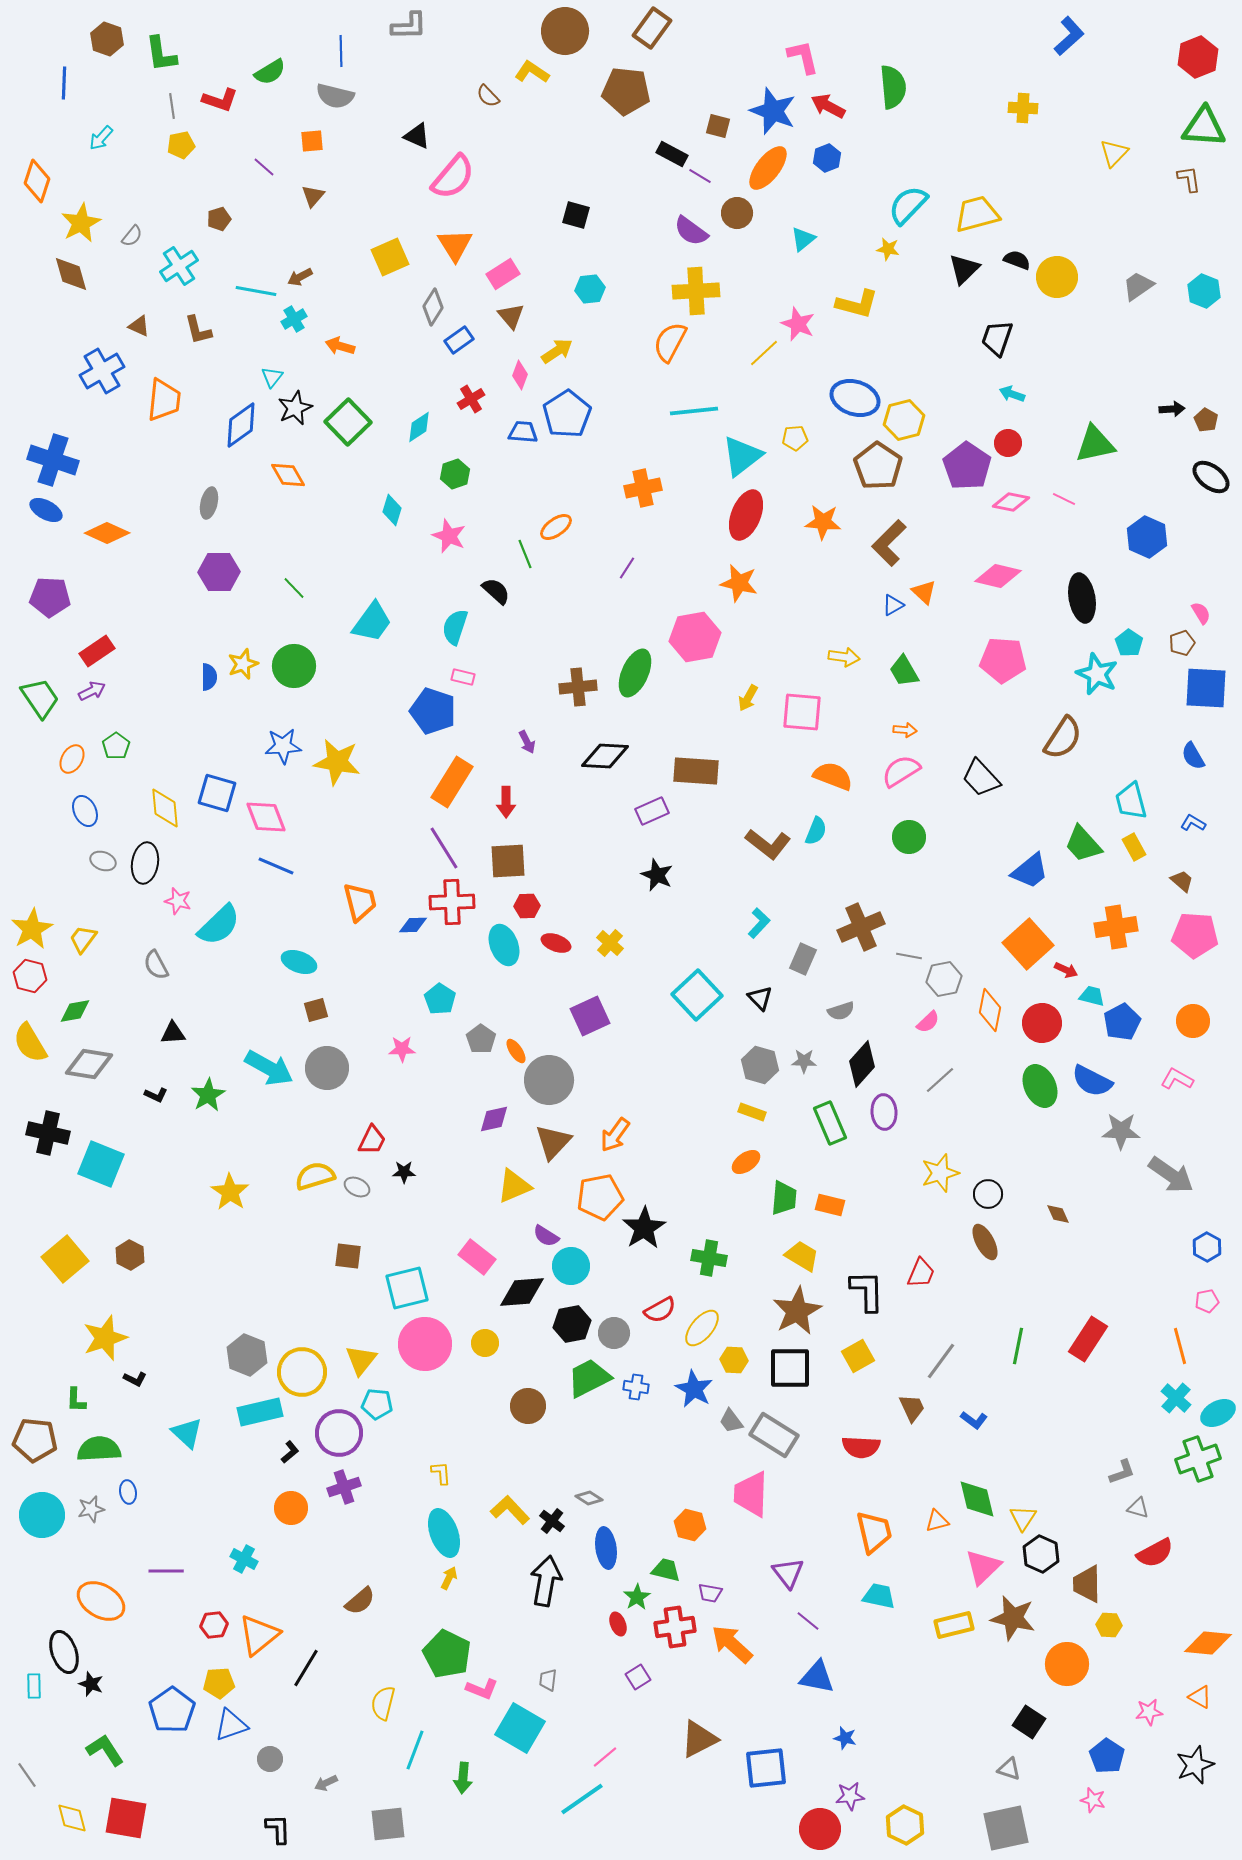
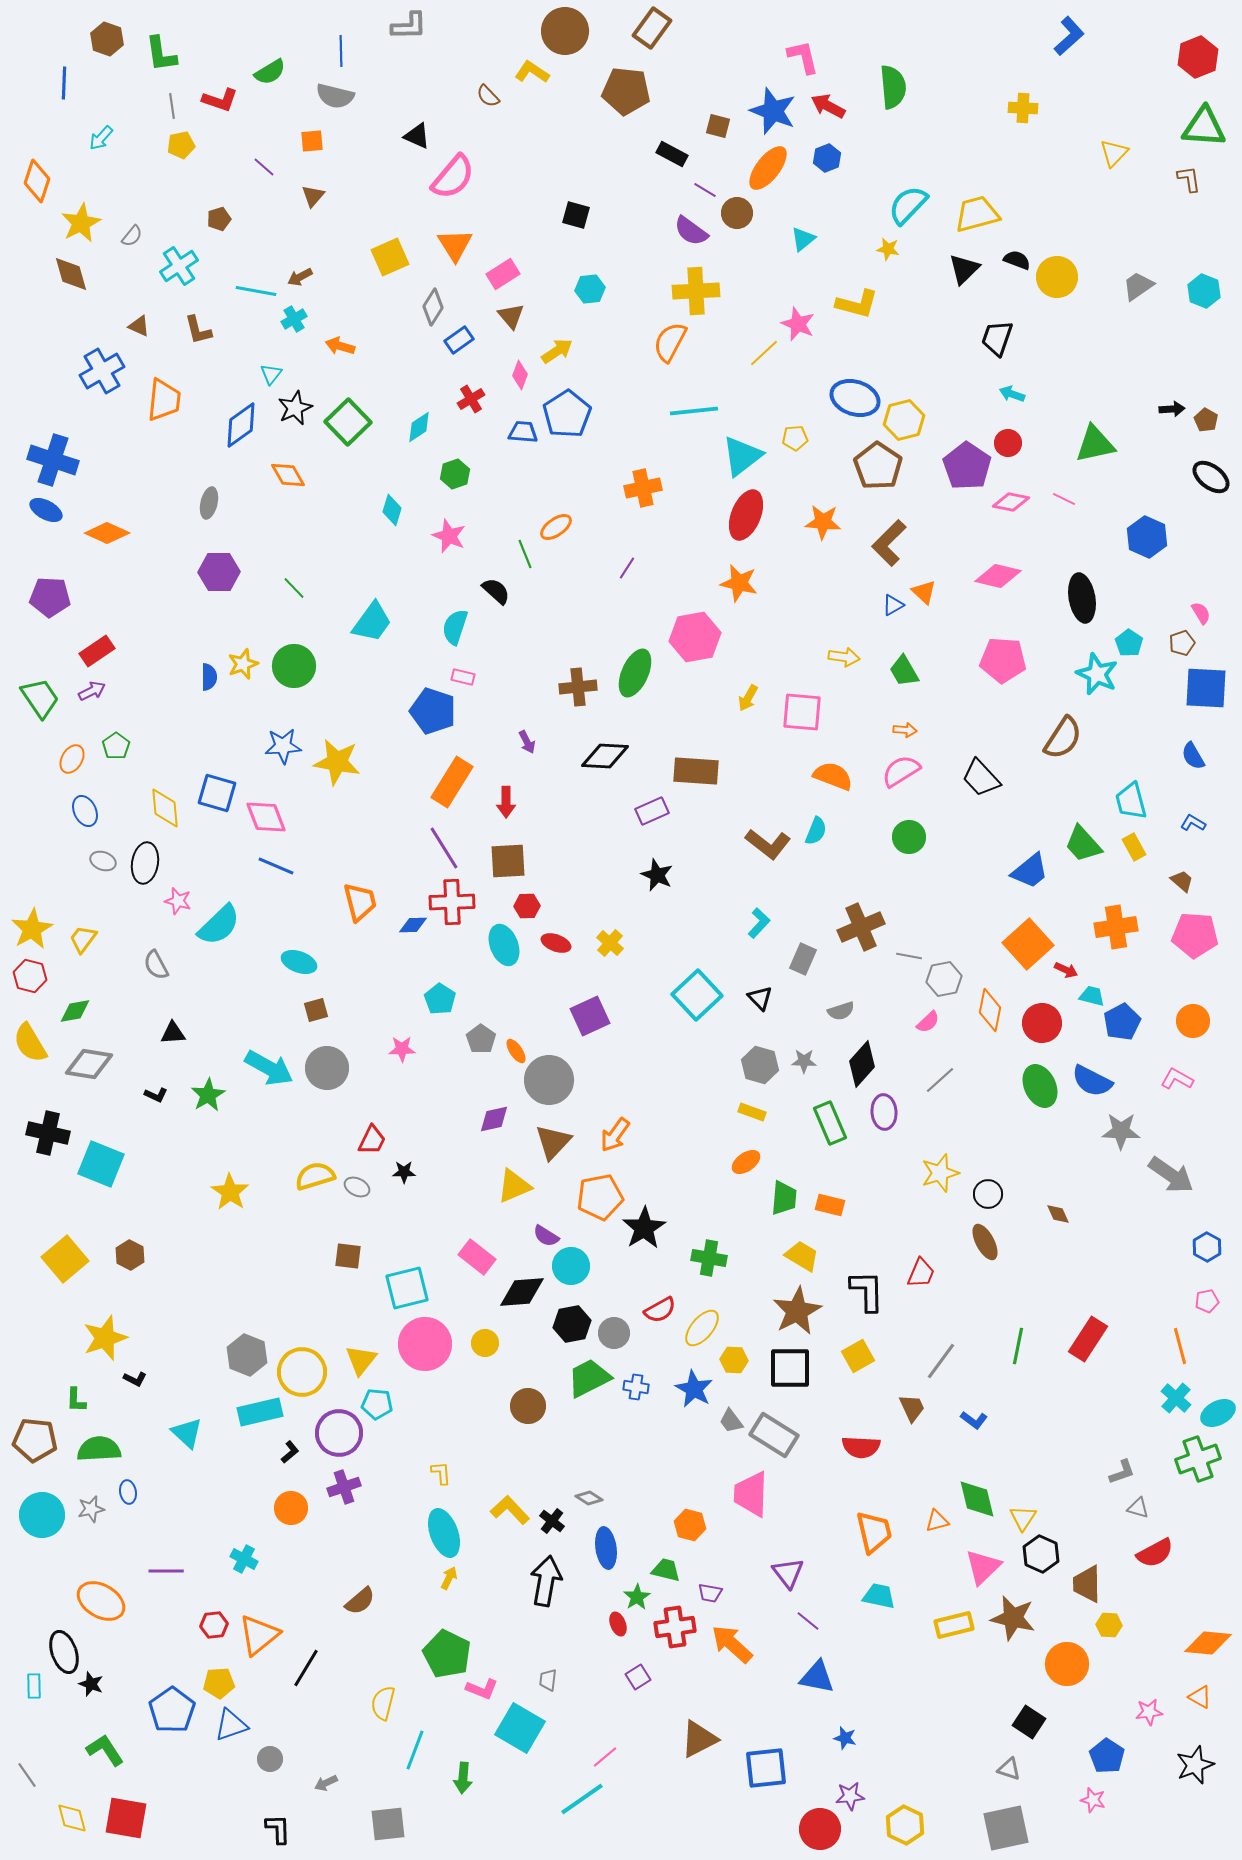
purple line at (700, 176): moved 5 px right, 14 px down
cyan triangle at (272, 377): moved 1 px left, 3 px up
